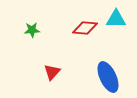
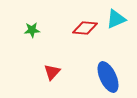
cyan triangle: rotated 25 degrees counterclockwise
